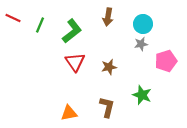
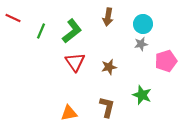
green line: moved 1 px right, 6 px down
